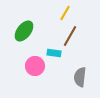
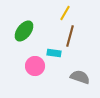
brown line: rotated 15 degrees counterclockwise
gray semicircle: rotated 102 degrees clockwise
